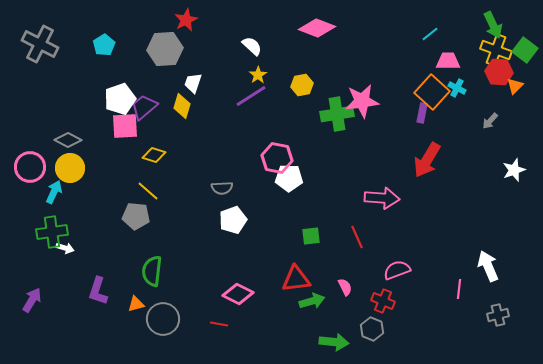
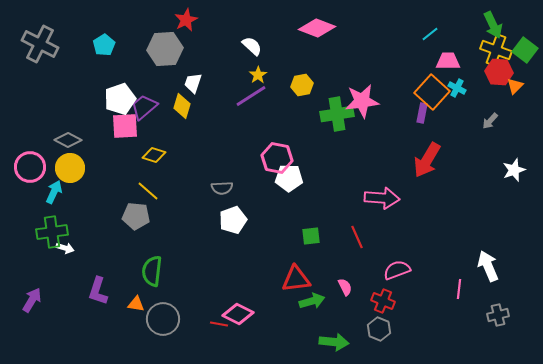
pink diamond at (238, 294): moved 20 px down
orange triangle at (136, 304): rotated 24 degrees clockwise
gray hexagon at (372, 329): moved 7 px right
